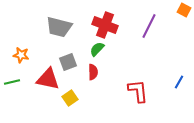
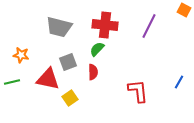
red cross: rotated 15 degrees counterclockwise
